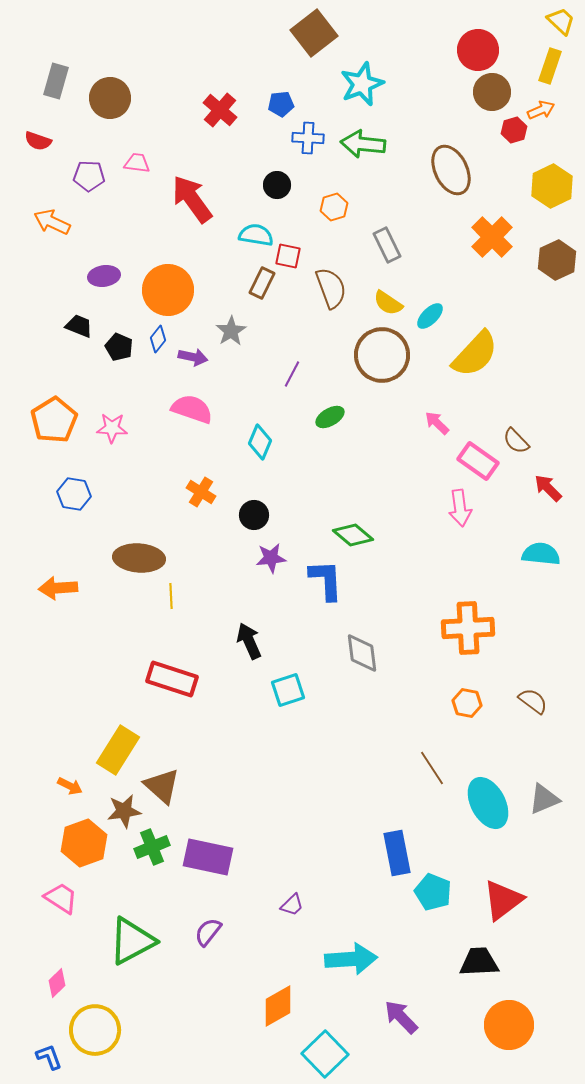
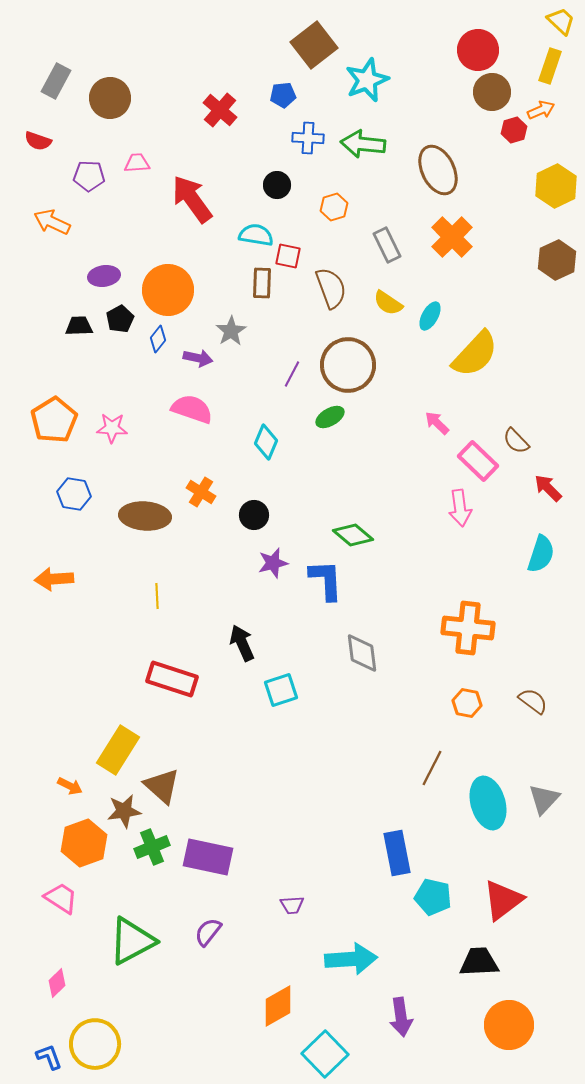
brown square at (314, 33): moved 12 px down
gray rectangle at (56, 81): rotated 12 degrees clockwise
cyan star at (362, 84): moved 5 px right, 4 px up
blue pentagon at (281, 104): moved 2 px right, 9 px up
pink trapezoid at (137, 163): rotated 12 degrees counterclockwise
brown ellipse at (451, 170): moved 13 px left
yellow hexagon at (552, 186): moved 4 px right
orange cross at (492, 237): moved 40 px left
brown rectangle at (262, 283): rotated 24 degrees counterclockwise
cyan ellipse at (430, 316): rotated 16 degrees counterclockwise
black trapezoid at (79, 326): rotated 24 degrees counterclockwise
black pentagon at (119, 347): moved 1 px right, 28 px up; rotated 20 degrees clockwise
brown circle at (382, 355): moved 34 px left, 10 px down
purple arrow at (193, 357): moved 5 px right, 1 px down
cyan diamond at (260, 442): moved 6 px right
pink rectangle at (478, 461): rotated 9 degrees clockwise
cyan semicircle at (541, 554): rotated 102 degrees clockwise
brown ellipse at (139, 558): moved 6 px right, 42 px up
purple star at (271, 558): moved 2 px right, 5 px down; rotated 8 degrees counterclockwise
orange arrow at (58, 588): moved 4 px left, 9 px up
yellow line at (171, 596): moved 14 px left
orange cross at (468, 628): rotated 9 degrees clockwise
black arrow at (249, 641): moved 7 px left, 2 px down
cyan square at (288, 690): moved 7 px left
brown line at (432, 768): rotated 60 degrees clockwise
gray triangle at (544, 799): rotated 24 degrees counterclockwise
cyan ellipse at (488, 803): rotated 12 degrees clockwise
cyan pentagon at (433, 892): moved 5 px down; rotated 9 degrees counterclockwise
purple trapezoid at (292, 905): rotated 40 degrees clockwise
purple arrow at (401, 1017): rotated 144 degrees counterclockwise
yellow circle at (95, 1030): moved 14 px down
